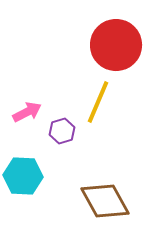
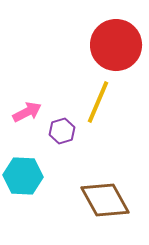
brown diamond: moved 1 px up
